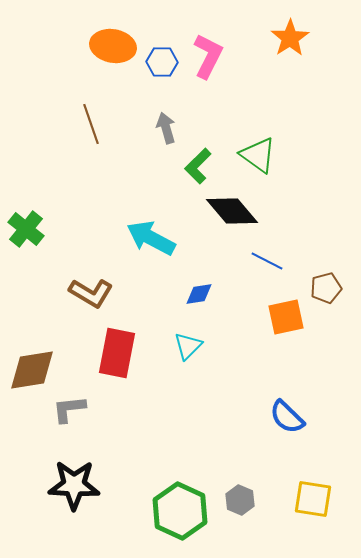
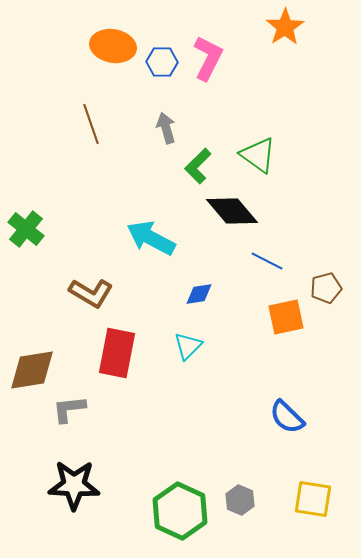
orange star: moved 5 px left, 11 px up
pink L-shape: moved 2 px down
